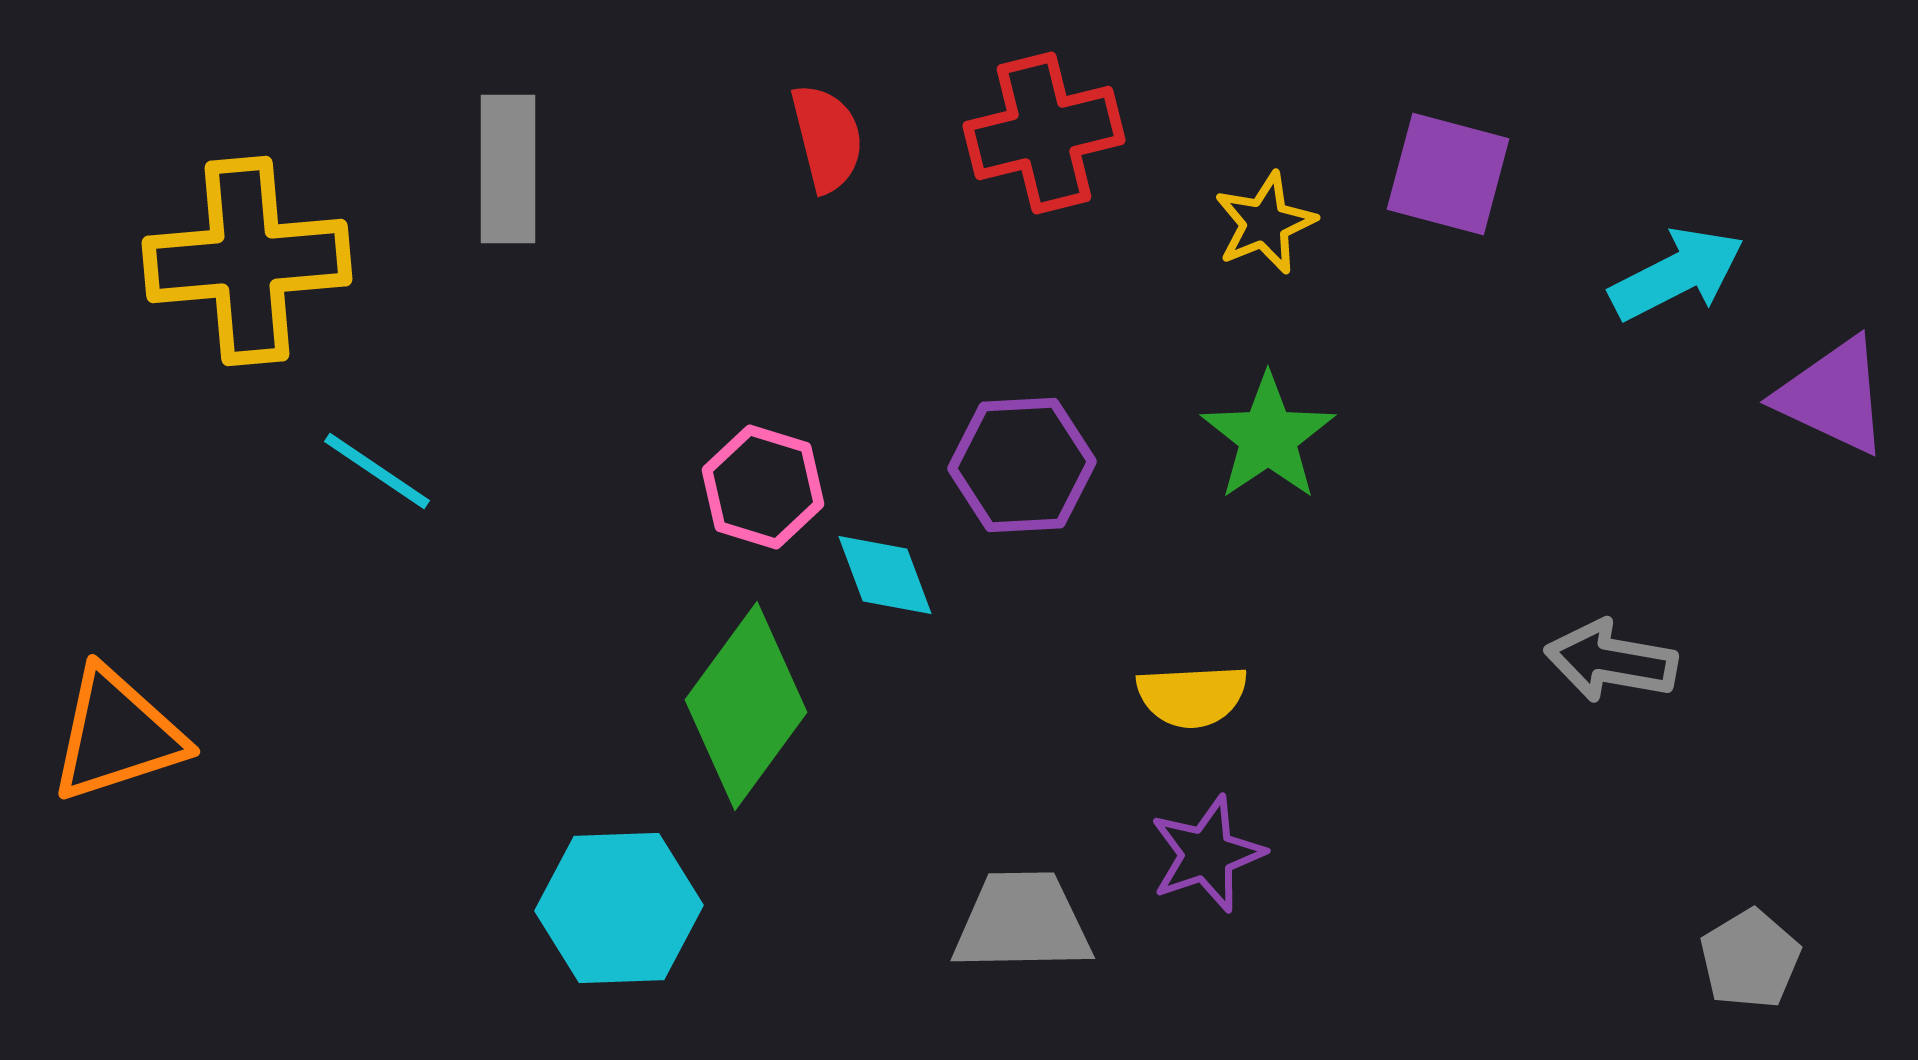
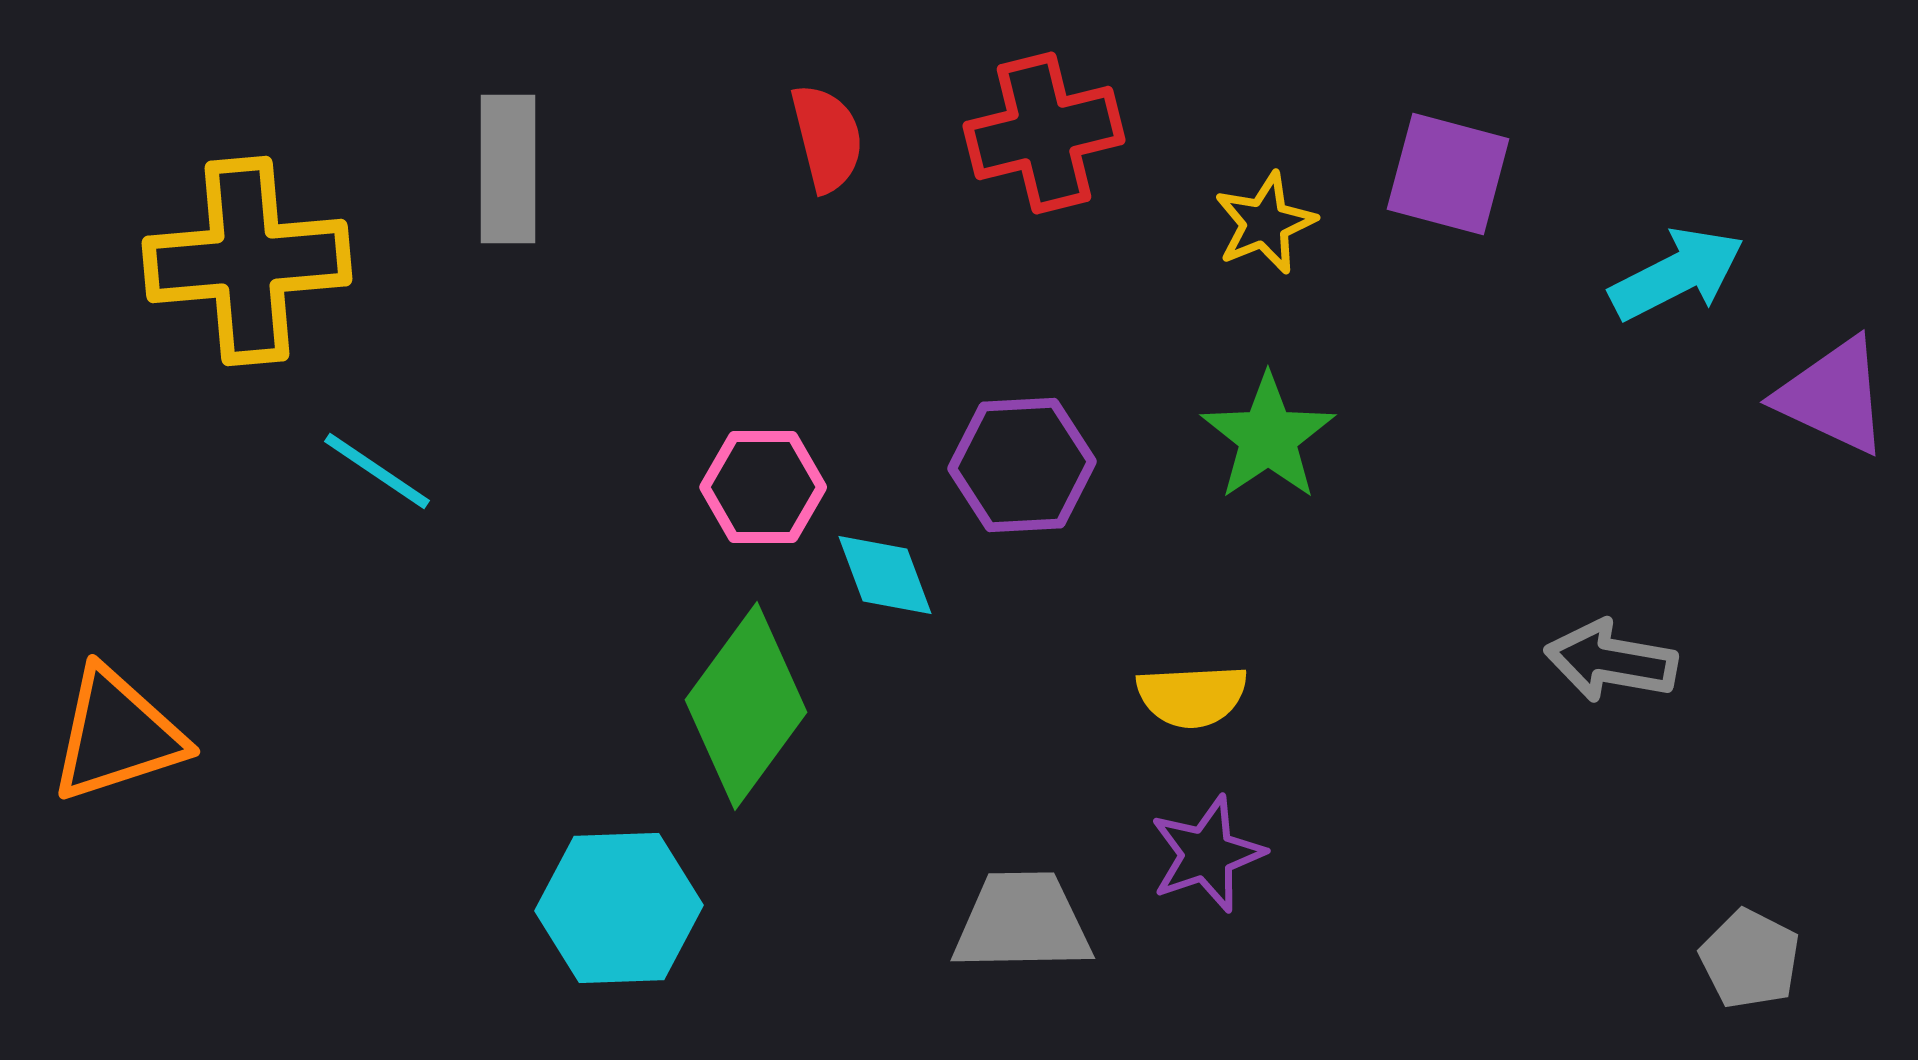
pink hexagon: rotated 17 degrees counterclockwise
gray pentagon: rotated 14 degrees counterclockwise
